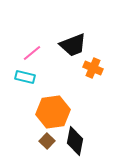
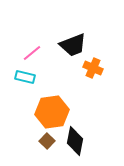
orange hexagon: moved 1 px left
